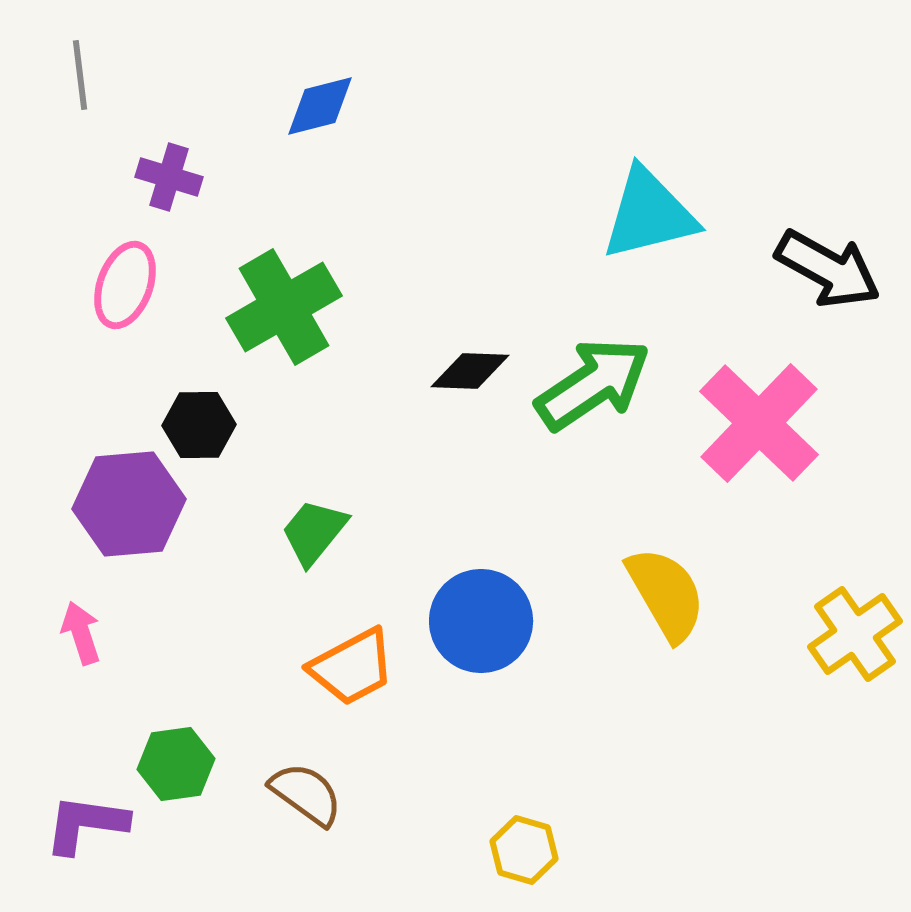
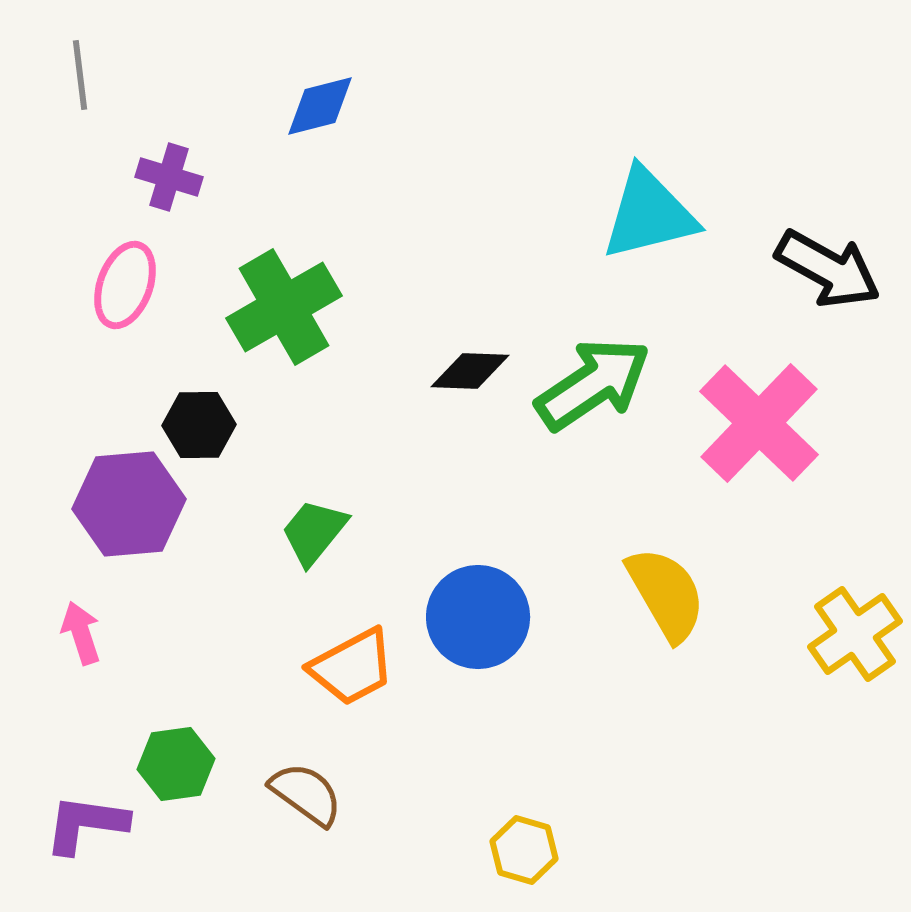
blue circle: moved 3 px left, 4 px up
